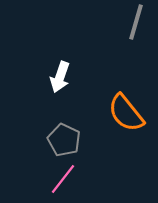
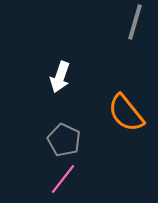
gray line: moved 1 px left
